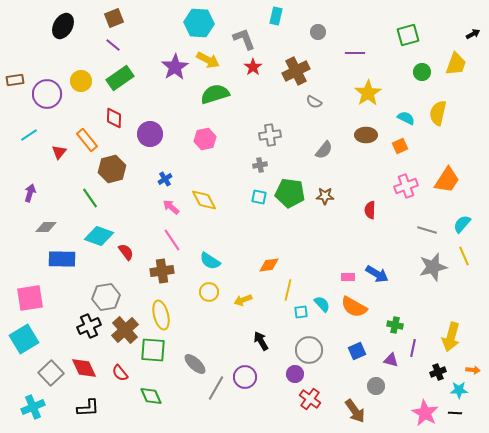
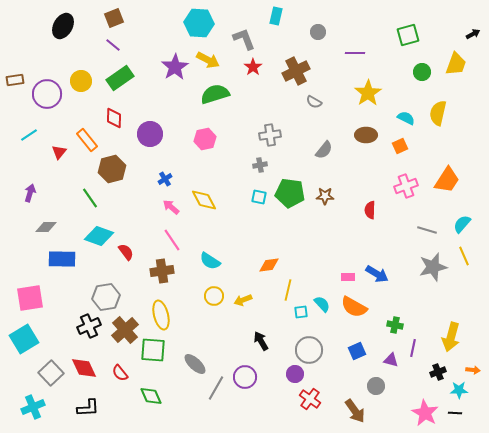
yellow circle at (209, 292): moved 5 px right, 4 px down
